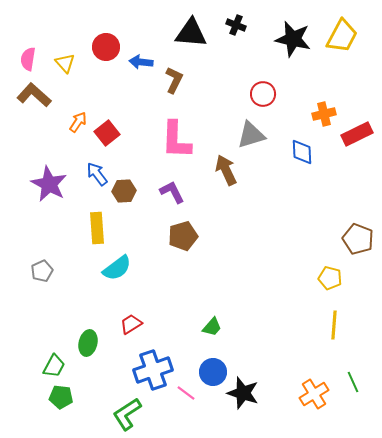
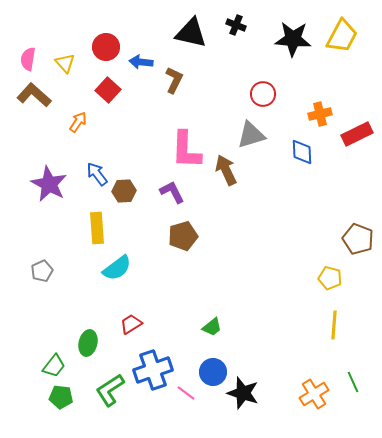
black triangle at (191, 33): rotated 8 degrees clockwise
black star at (293, 39): rotated 9 degrees counterclockwise
orange cross at (324, 114): moved 4 px left
red square at (107, 133): moved 1 px right, 43 px up; rotated 10 degrees counterclockwise
pink L-shape at (176, 140): moved 10 px right, 10 px down
green trapezoid at (212, 327): rotated 10 degrees clockwise
green trapezoid at (54, 366): rotated 10 degrees clockwise
green L-shape at (127, 414): moved 17 px left, 24 px up
